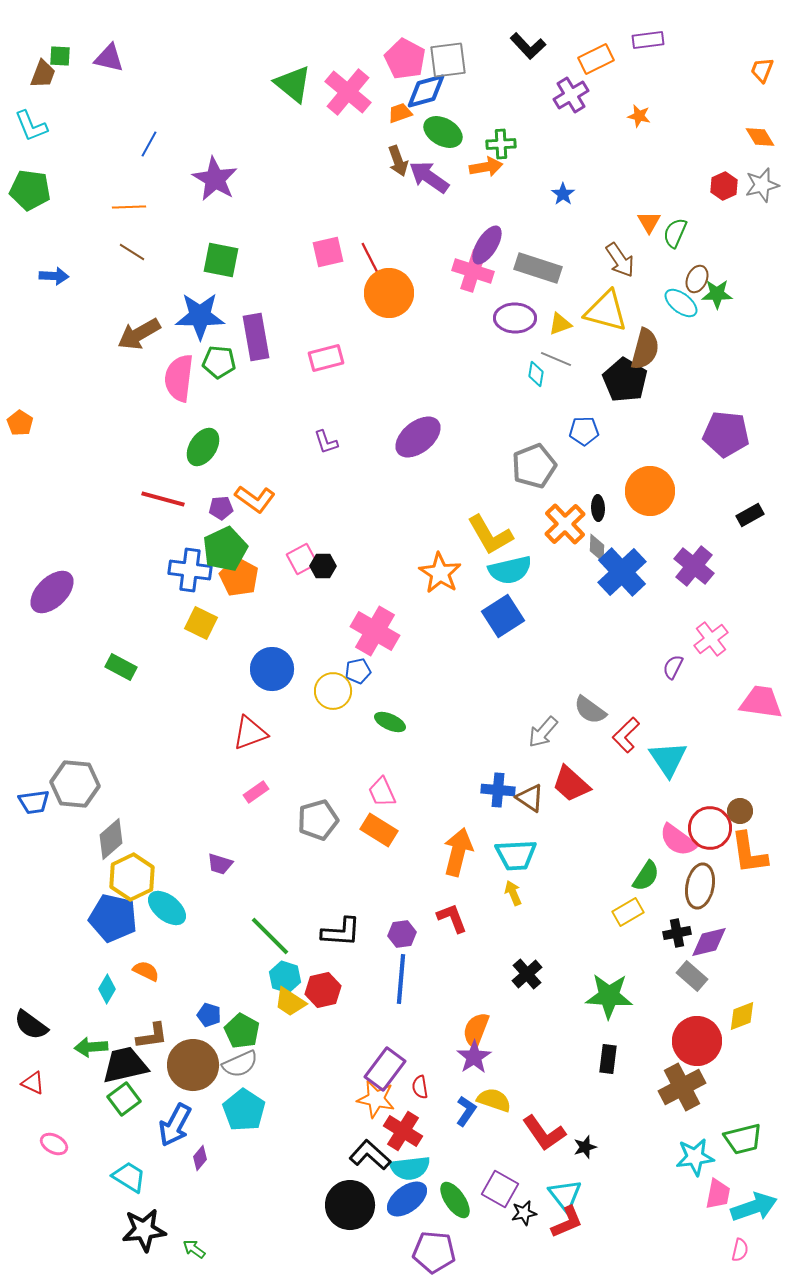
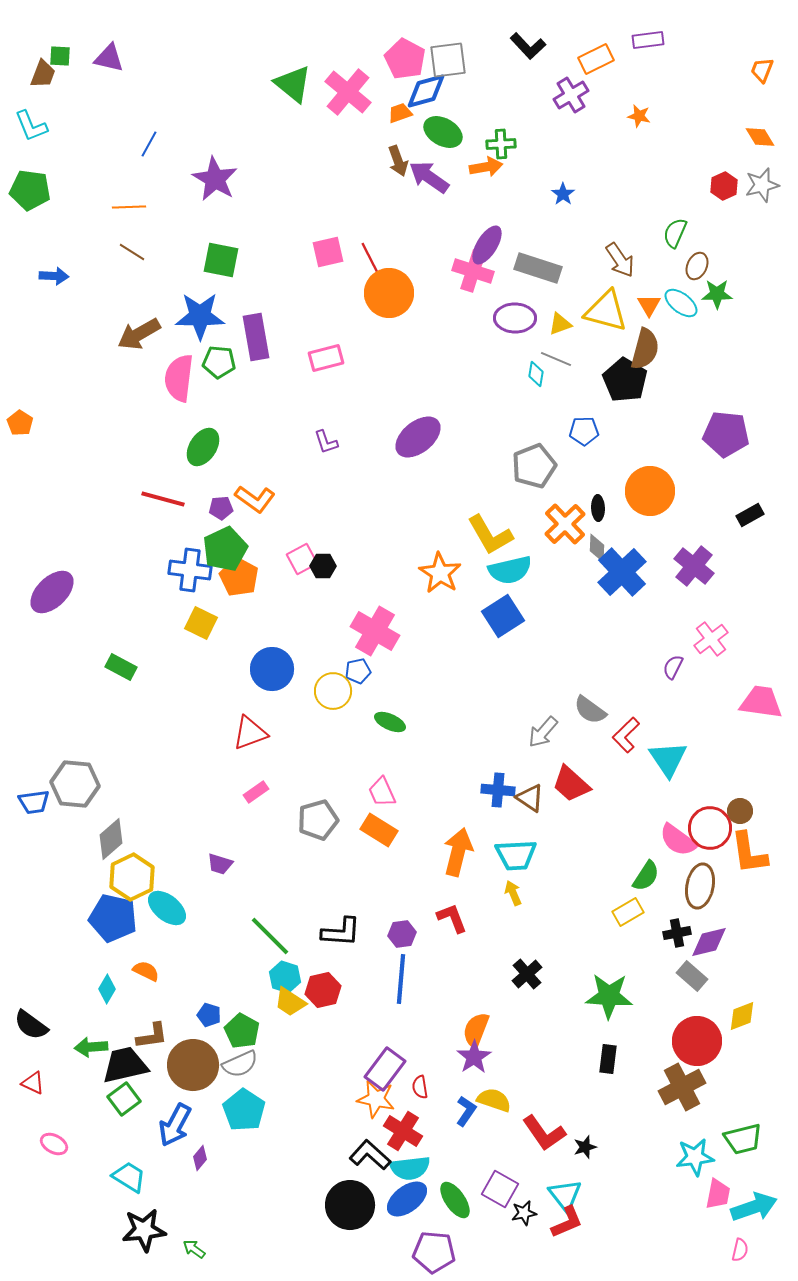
orange triangle at (649, 222): moved 83 px down
brown ellipse at (697, 279): moved 13 px up
